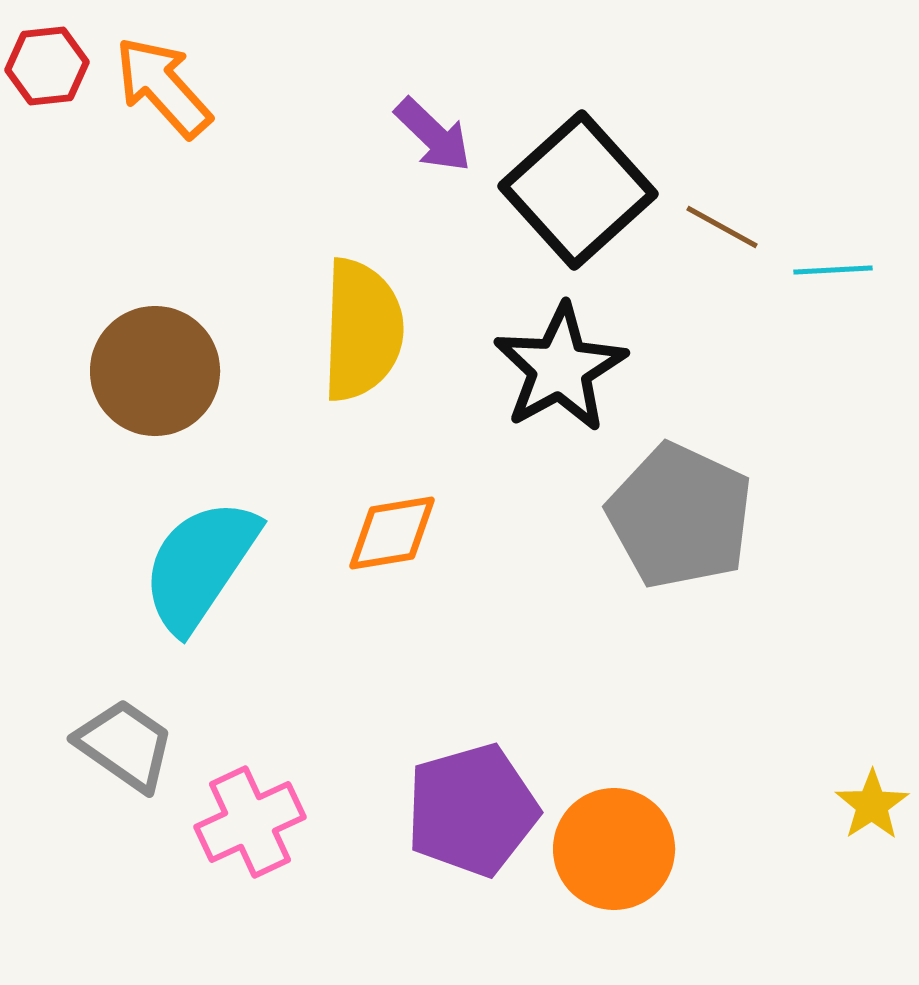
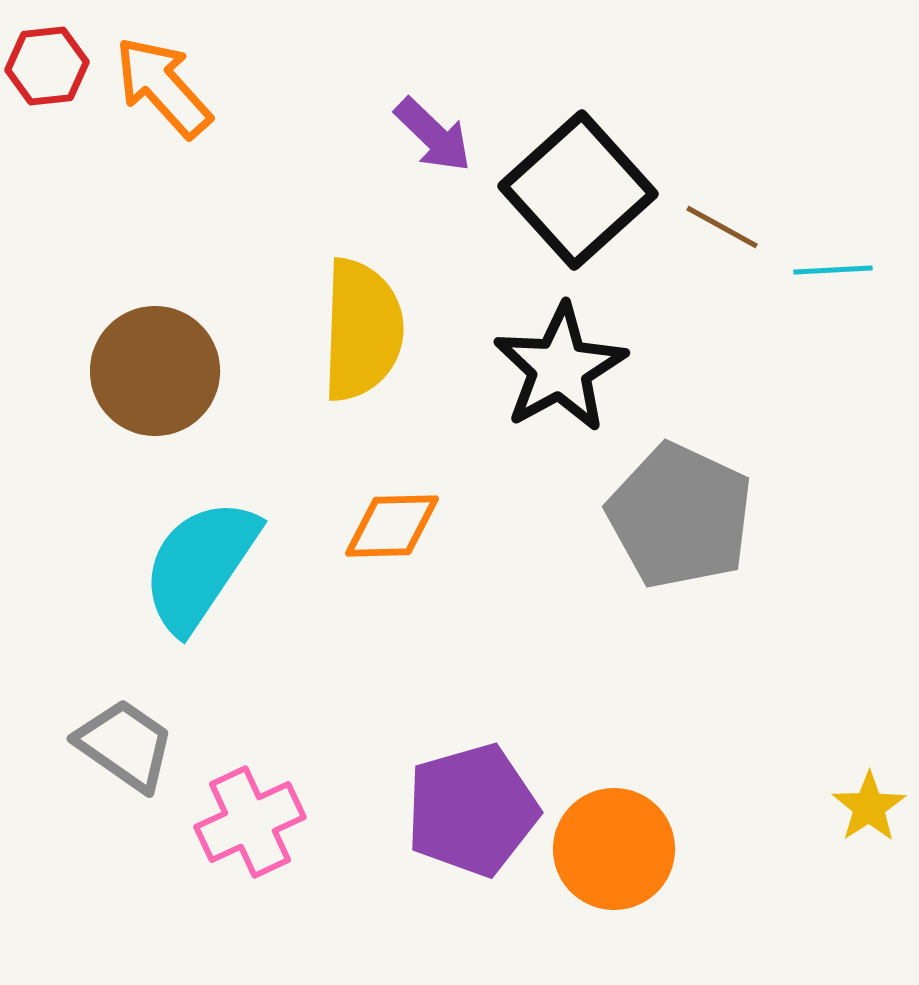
orange diamond: moved 7 px up; rotated 8 degrees clockwise
yellow star: moved 3 px left, 2 px down
